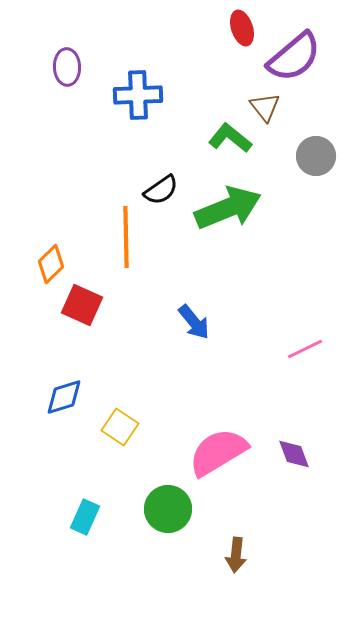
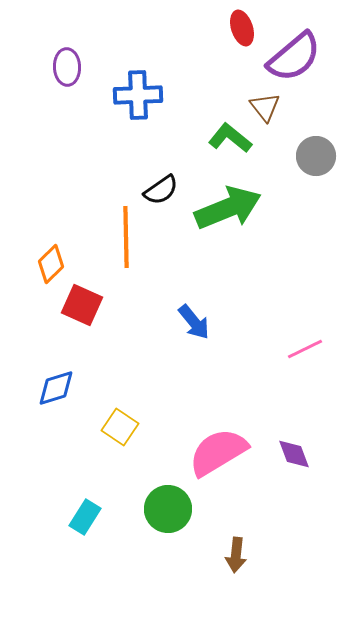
blue diamond: moved 8 px left, 9 px up
cyan rectangle: rotated 8 degrees clockwise
